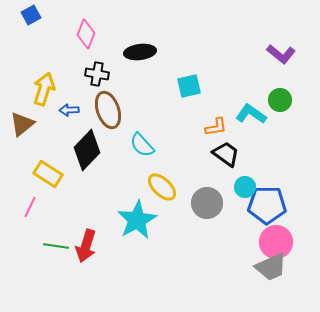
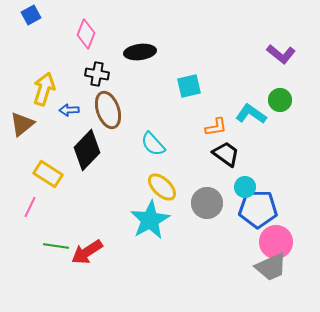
cyan semicircle: moved 11 px right, 1 px up
blue pentagon: moved 9 px left, 4 px down
cyan star: moved 13 px right
red arrow: moved 1 px right, 6 px down; rotated 40 degrees clockwise
